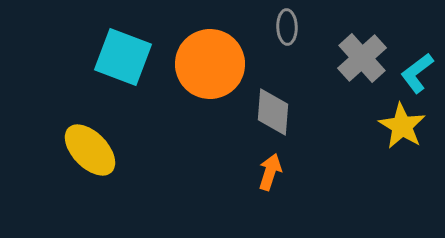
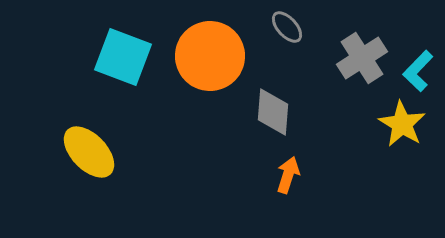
gray ellipse: rotated 40 degrees counterclockwise
gray cross: rotated 9 degrees clockwise
orange circle: moved 8 px up
cyan L-shape: moved 1 px right, 2 px up; rotated 9 degrees counterclockwise
yellow star: moved 2 px up
yellow ellipse: moved 1 px left, 2 px down
orange arrow: moved 18 px right, 3 px down
